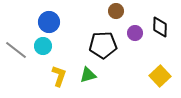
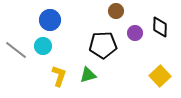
blue circle: moved 1 px right, 2 px up
